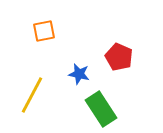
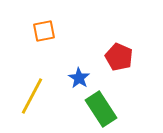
blue star: moved 4 px down; rotated 20 degrees clockwise
yellow line: moved 1 px down
